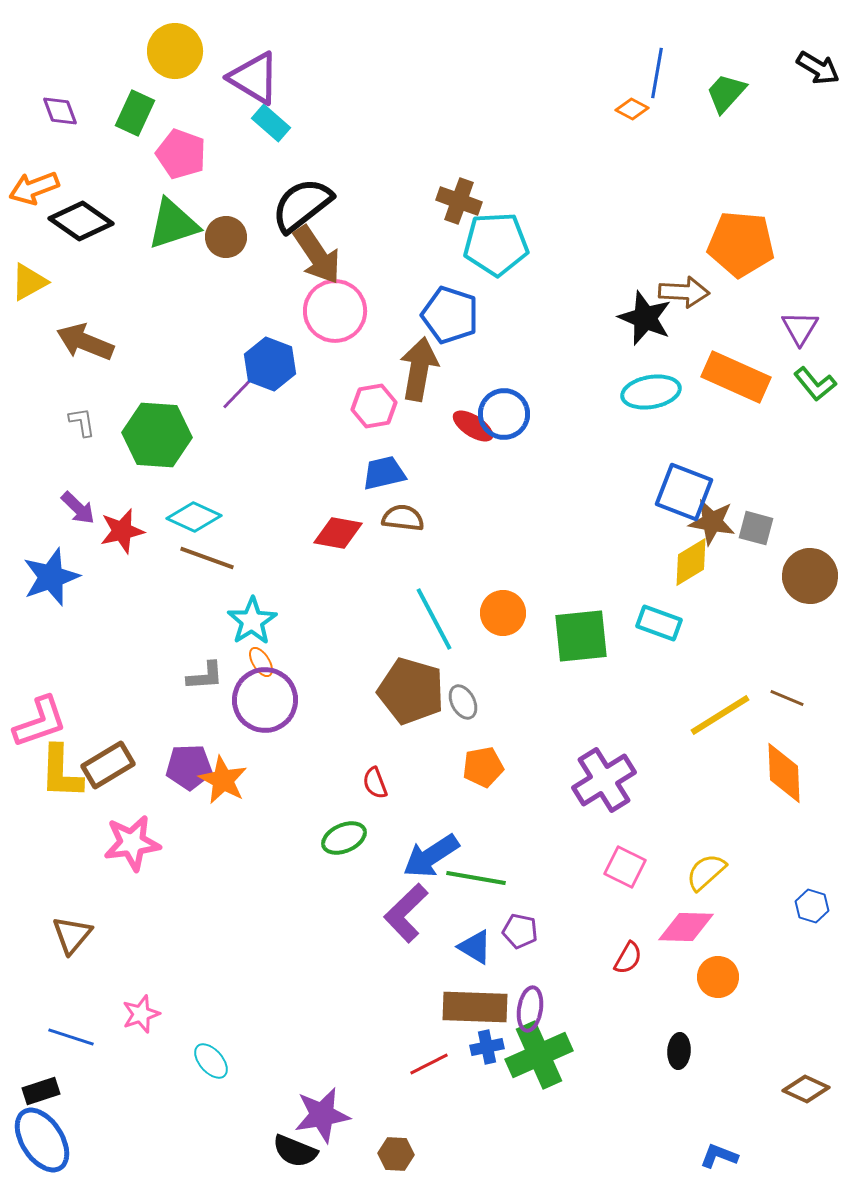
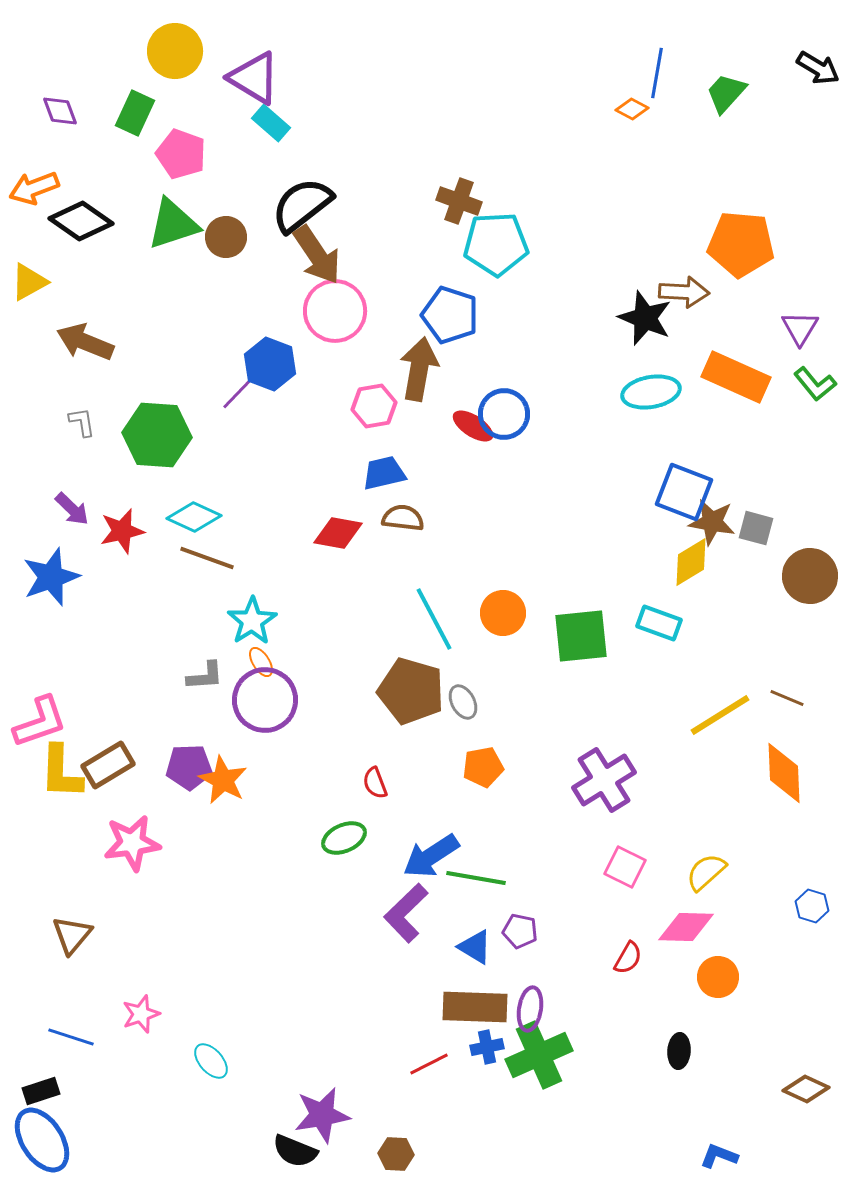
purple arrow at (78, 508): moved 6 px left, 1 px down
